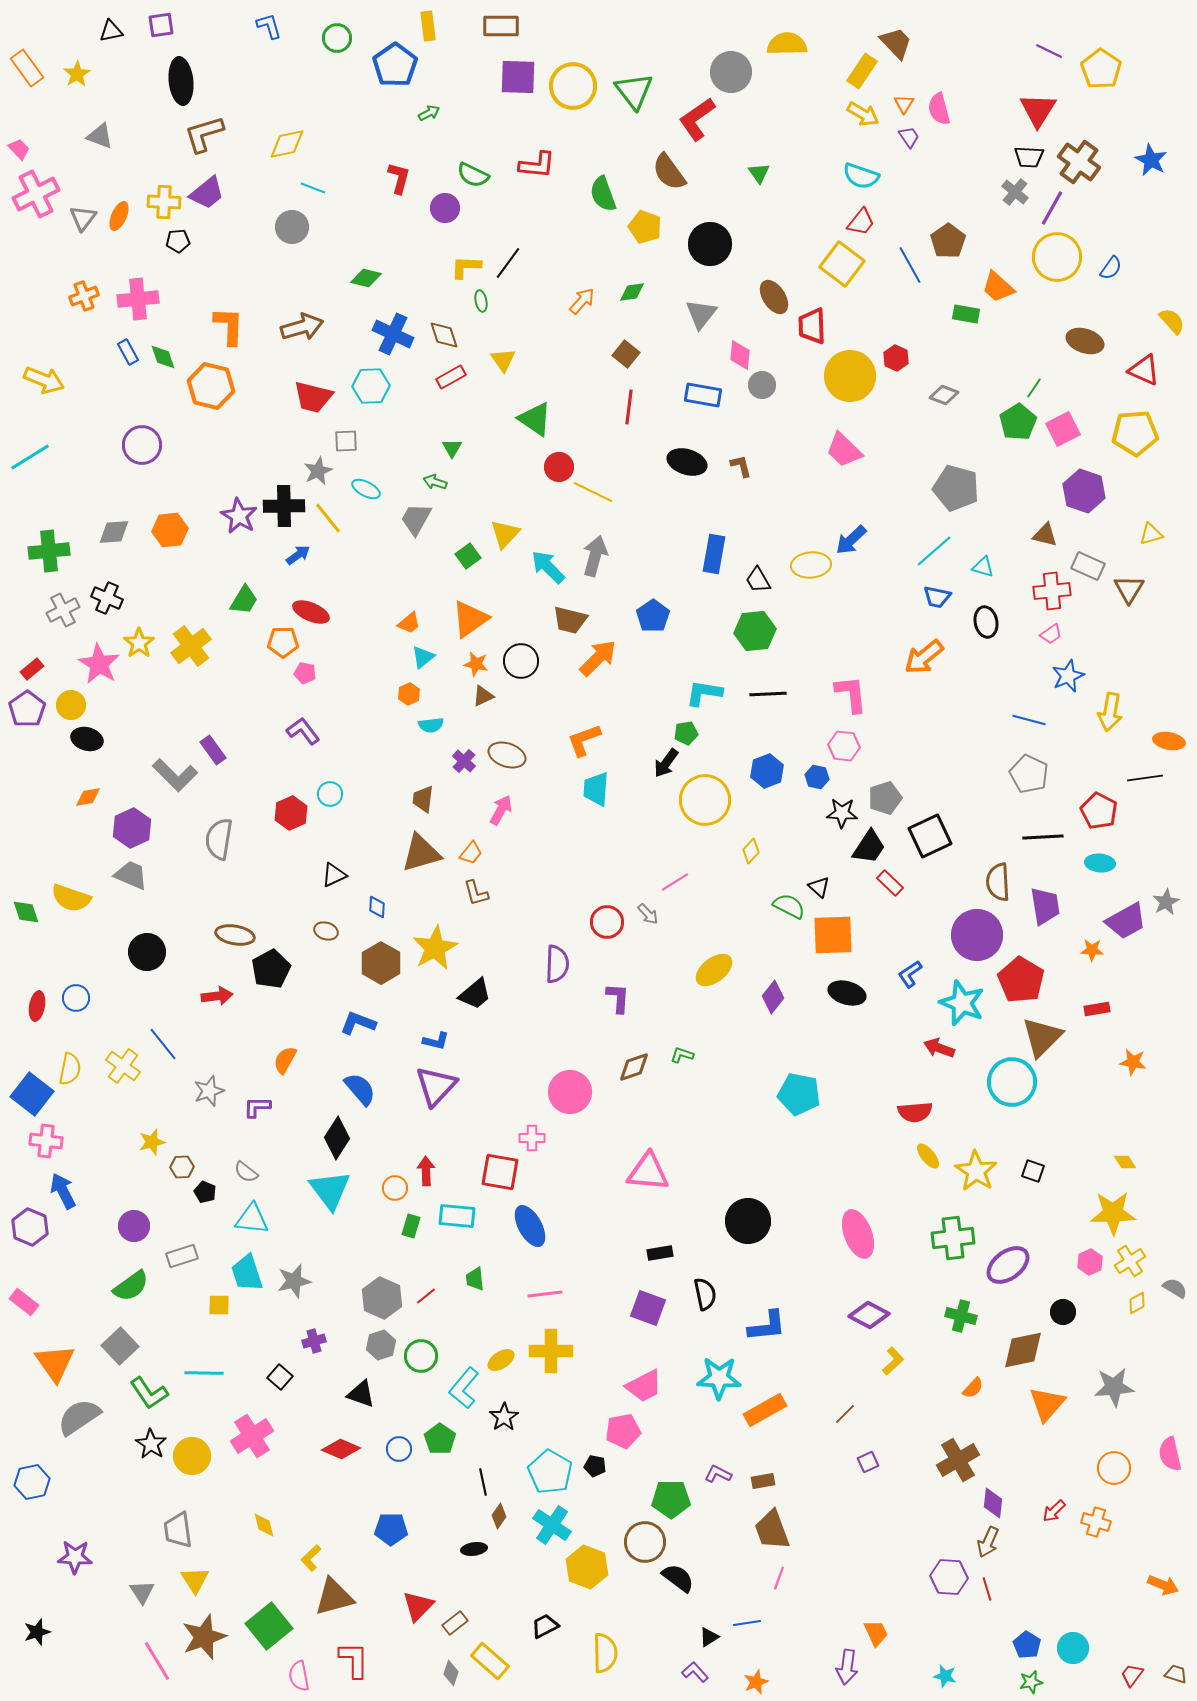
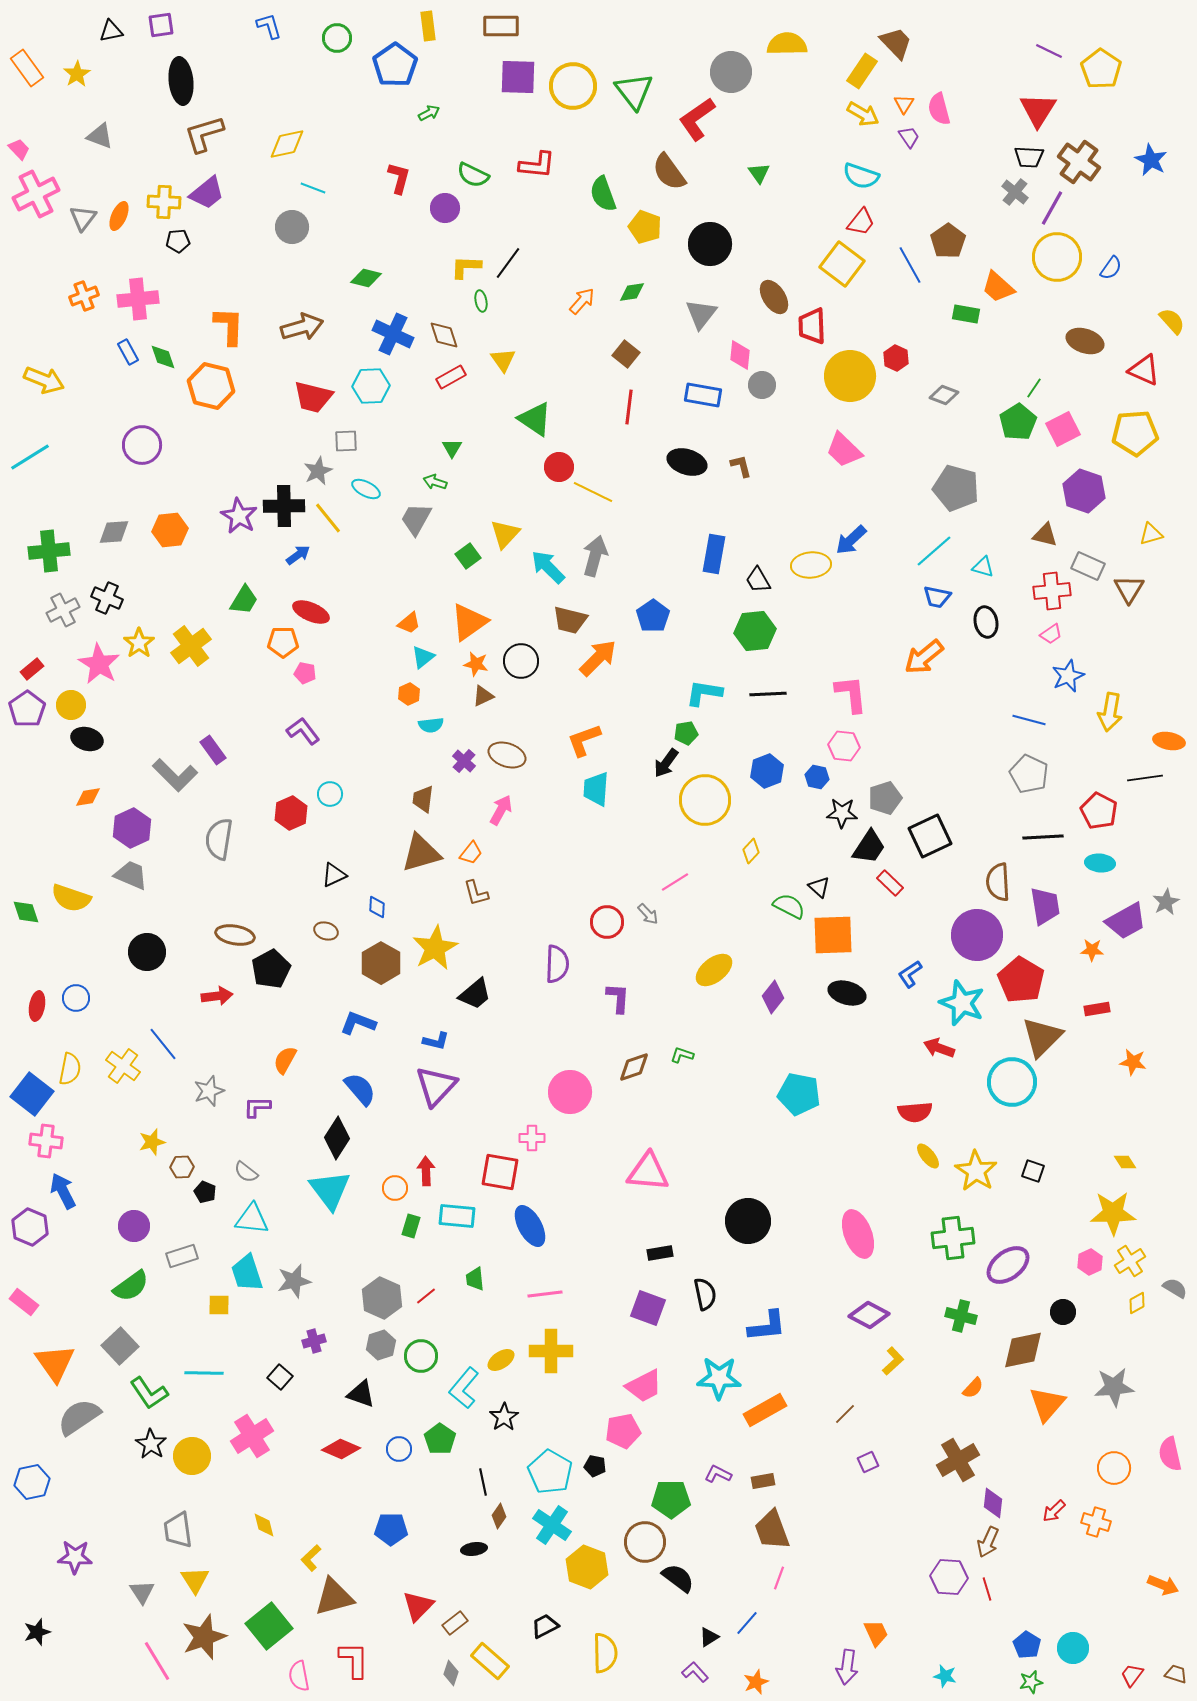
orange triangle at (470, 619): moved 1 px left, 3 px down
blue line at (747, 1623): rotated 40 degrees counterclockwise
